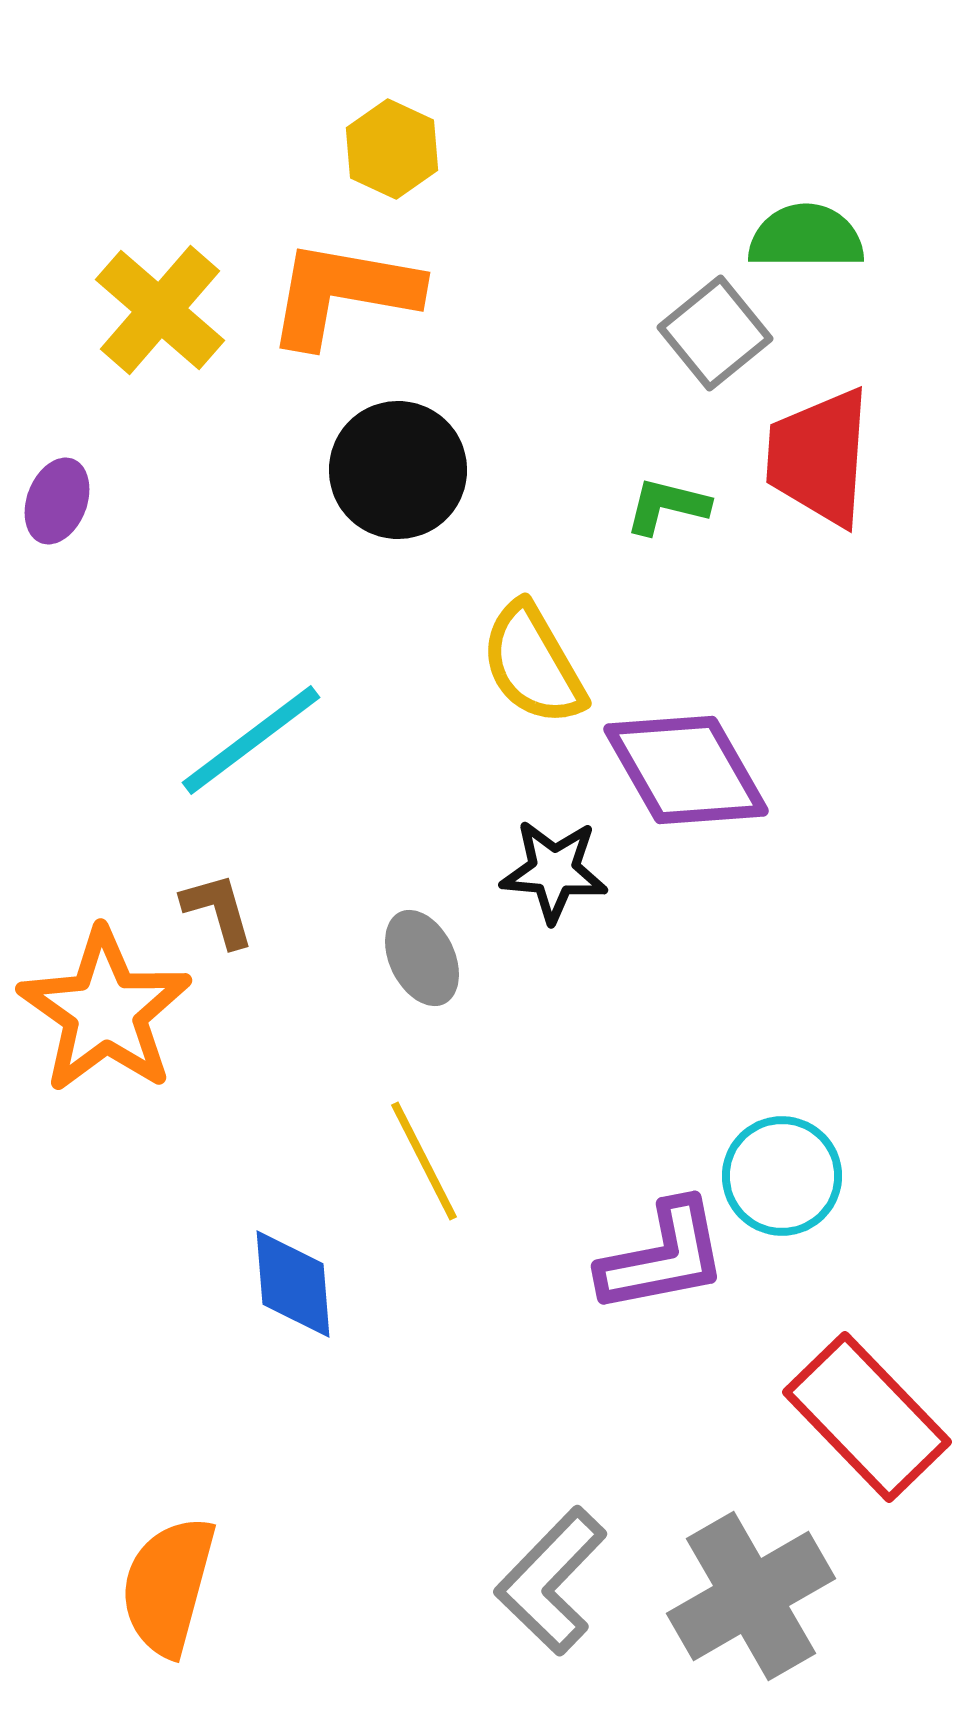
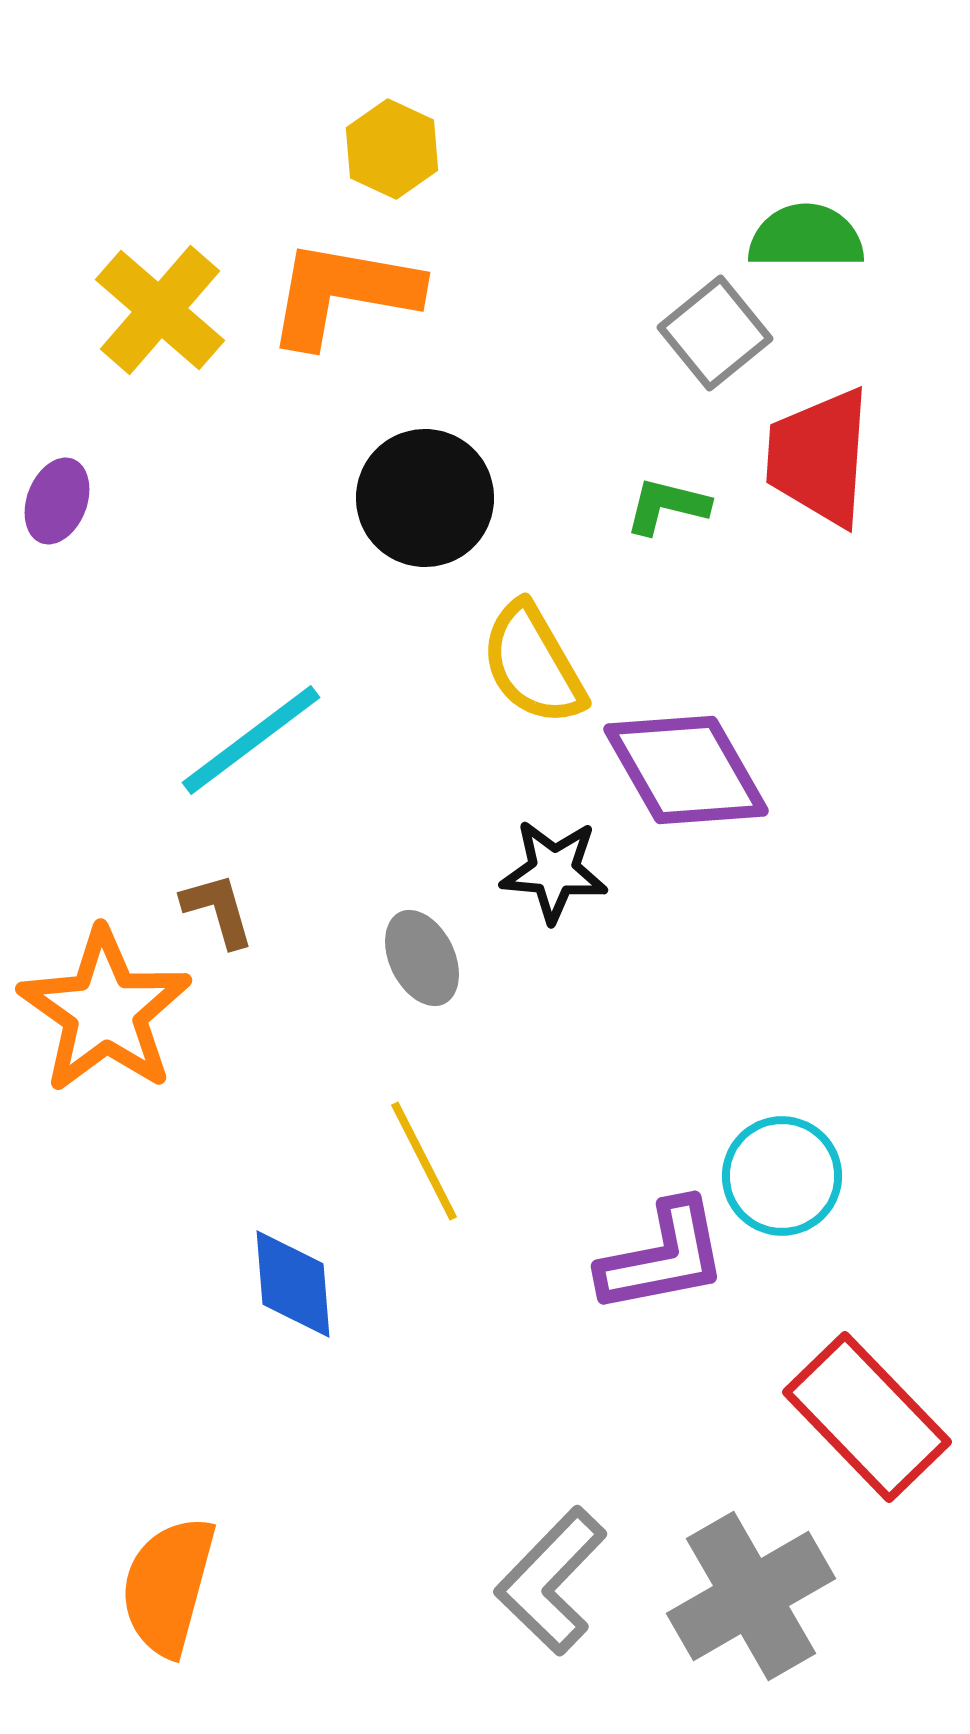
black circle: moved 27 px right, 28 px down
